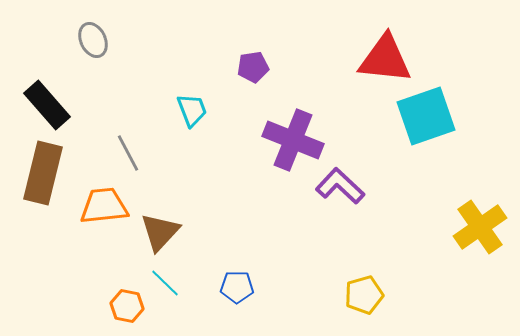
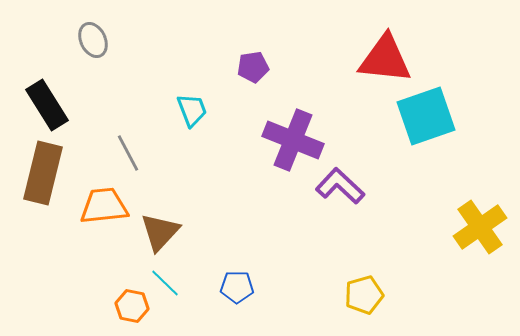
black rectangle: rotated 9 degrees clockwise
orange hexagon: moved 5 px right
